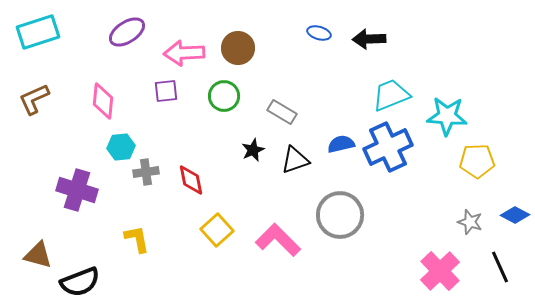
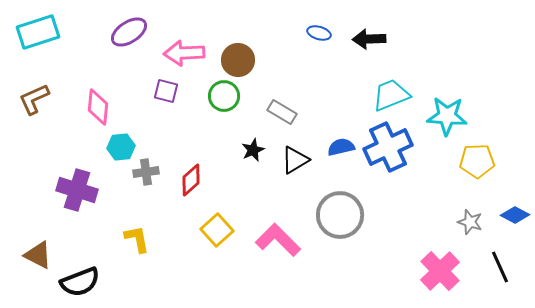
purple ellipse: moved 2 px right
brown circle: moved 12 px down
purple square: rotated 20 degrees clockwise
pink diamond: moved 5 px left, 6 px down
blue semicircle: moved 3 px down
black triangle: rotated 12 degrees counterclockwise
red diamond: rotated 60 degrees clockwise
brown triangle: rotated 12 degrees clockwise
